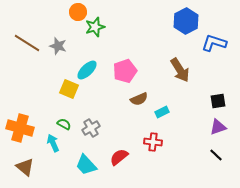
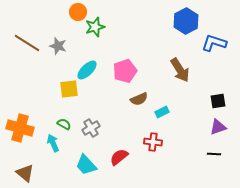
yellow square: rotated 30 degrees counterclockwise
black line: moved 2 px left, 1 px up; rotated 40 degrees counterclockwise
brown triangle: moved 6 px down
